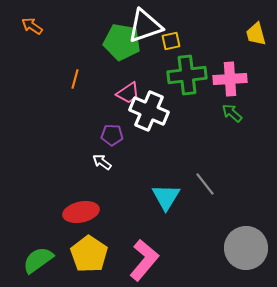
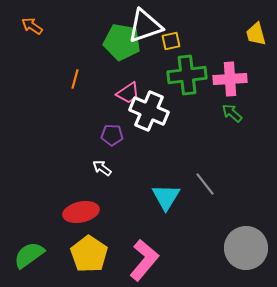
white arrow: moved 6 px down
green semicircle: moved 9 px left, 5 px up
